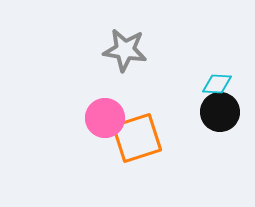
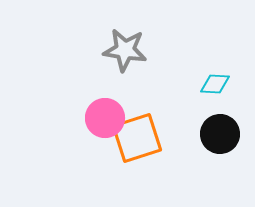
cyan diamond: moved 2 px left
black circle: moved 22 px down
